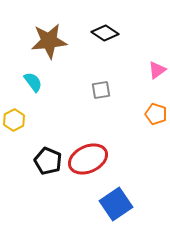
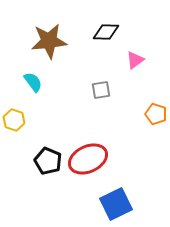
black diamond: moved 1 px right, 1 px up; rotated 32 degrees counterclockwise
pink triangle: moved 22 px left, 10 px up
yellow hexagon: rotated 15 degrees counterclockwise
blue square: rotated 8 degrees clockwise
